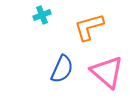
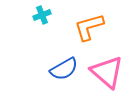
blue semicircle: moved 2 px right; rotated 36 degrees clockwise
